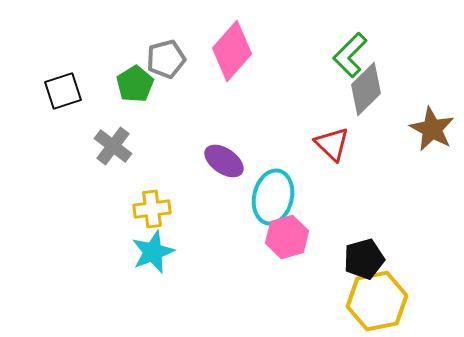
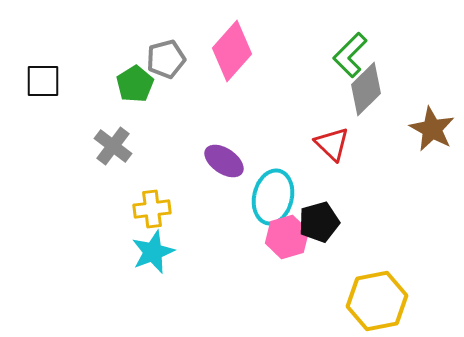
black square: moved 20 px left, 10 px up; rotated 18 degrees clockwise
black pentagon: moved 45 px left, 37 px up
